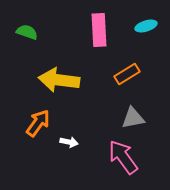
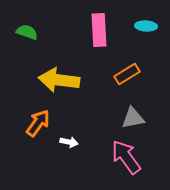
cyan ellipse: rotated 20 degrees clockwise
pink arrow: moved 3 px right
